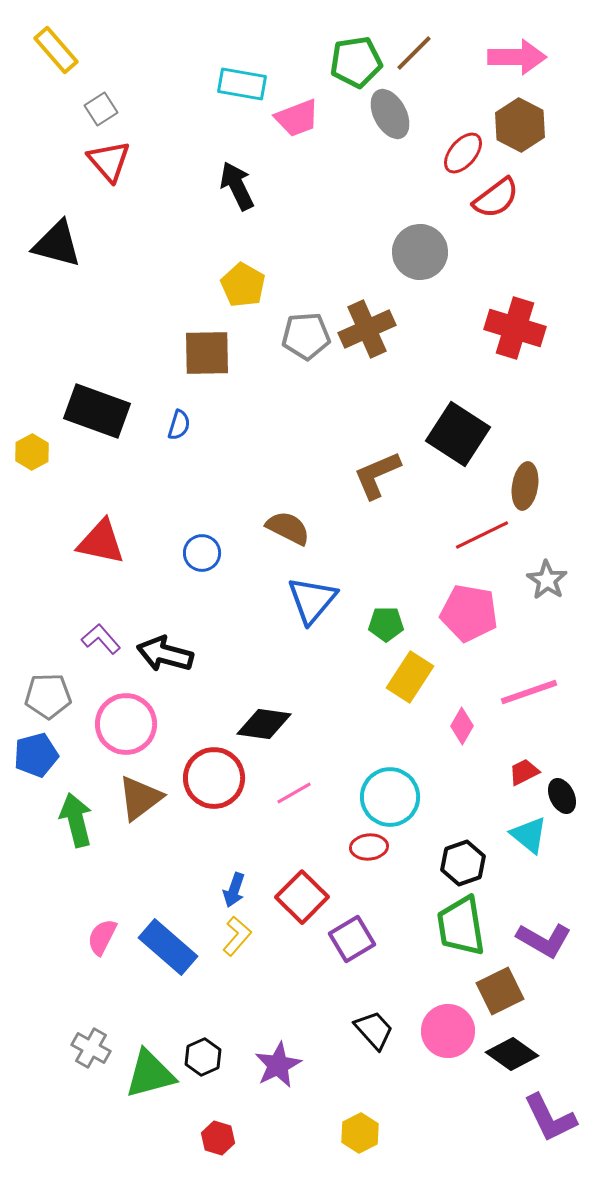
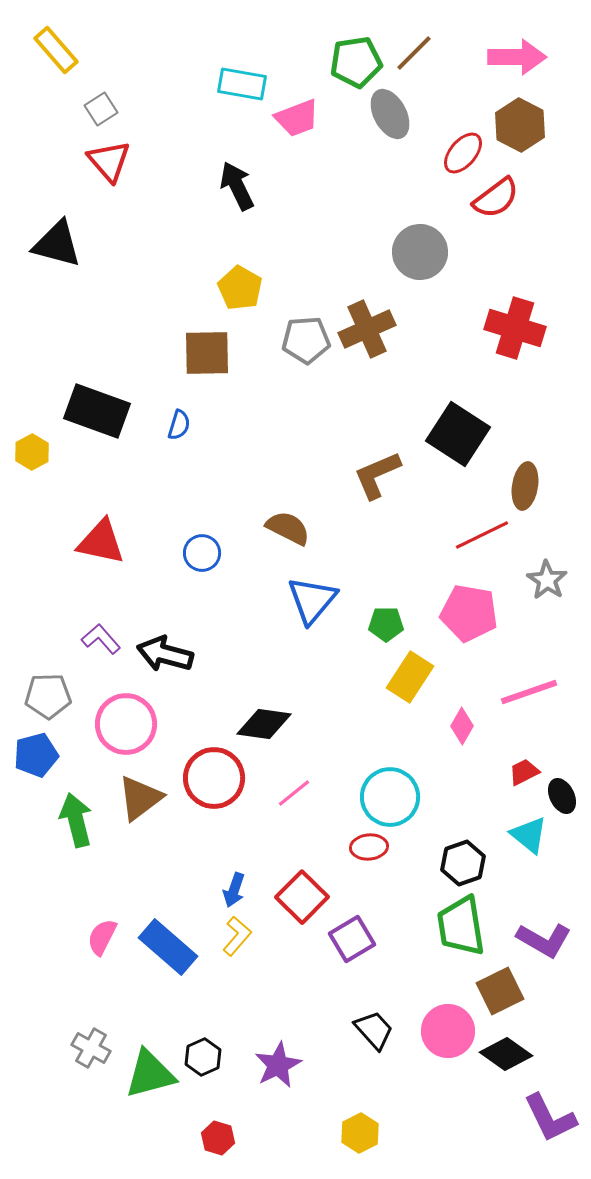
yellow pentagon at (243, 285): moved 3 px left, 3 px down
gray pentagon at (306, 336): moved 4 px down
pink line at (294, 793): rotated 9 degrees counterclockwise
black diamond at (512, 1054): moved 6 px left
